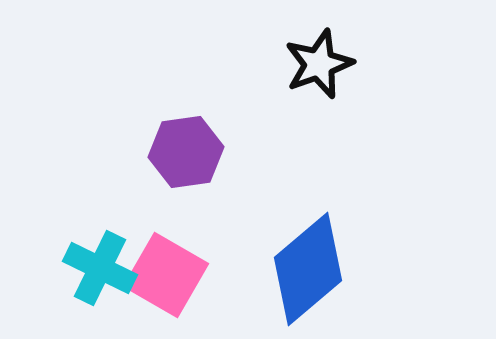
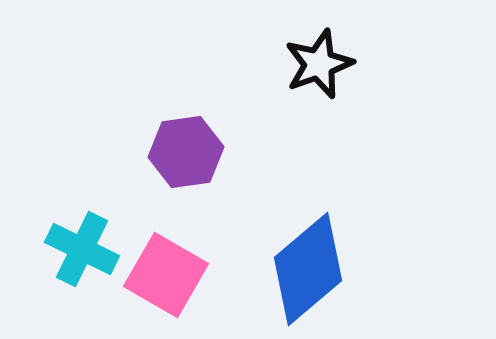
cyan cross: moved 18 px left, 19 px up
